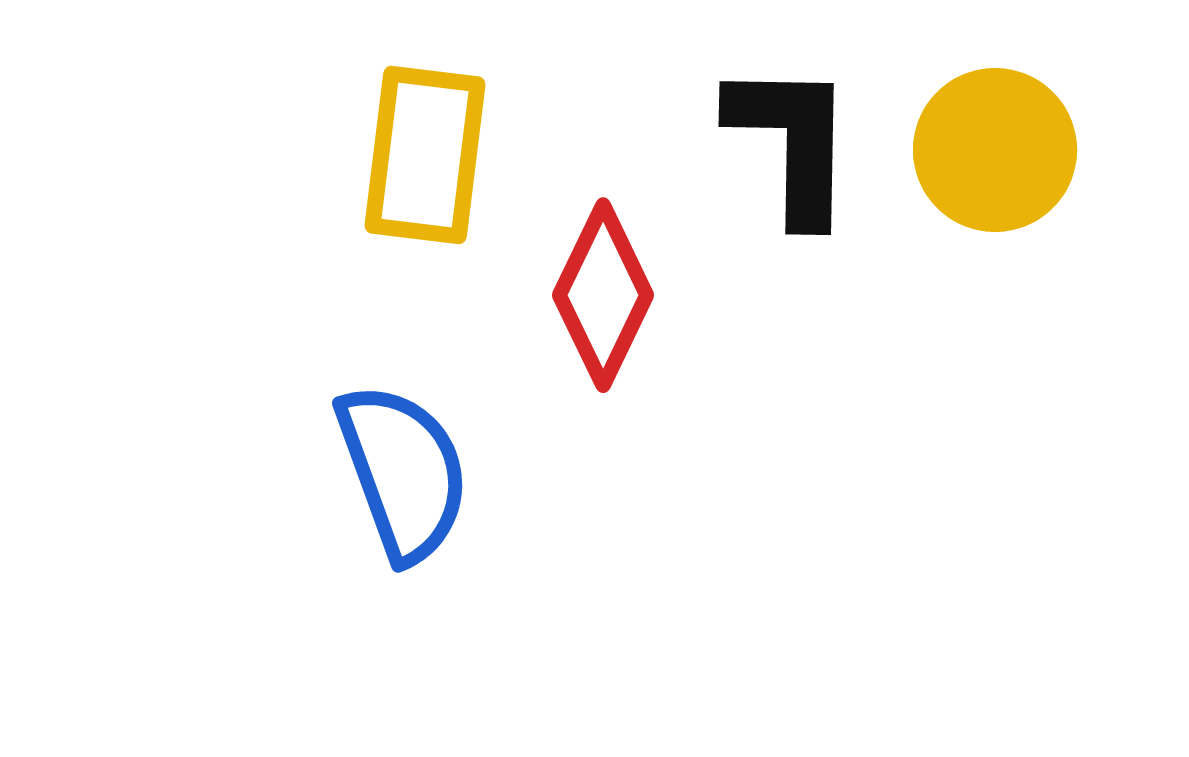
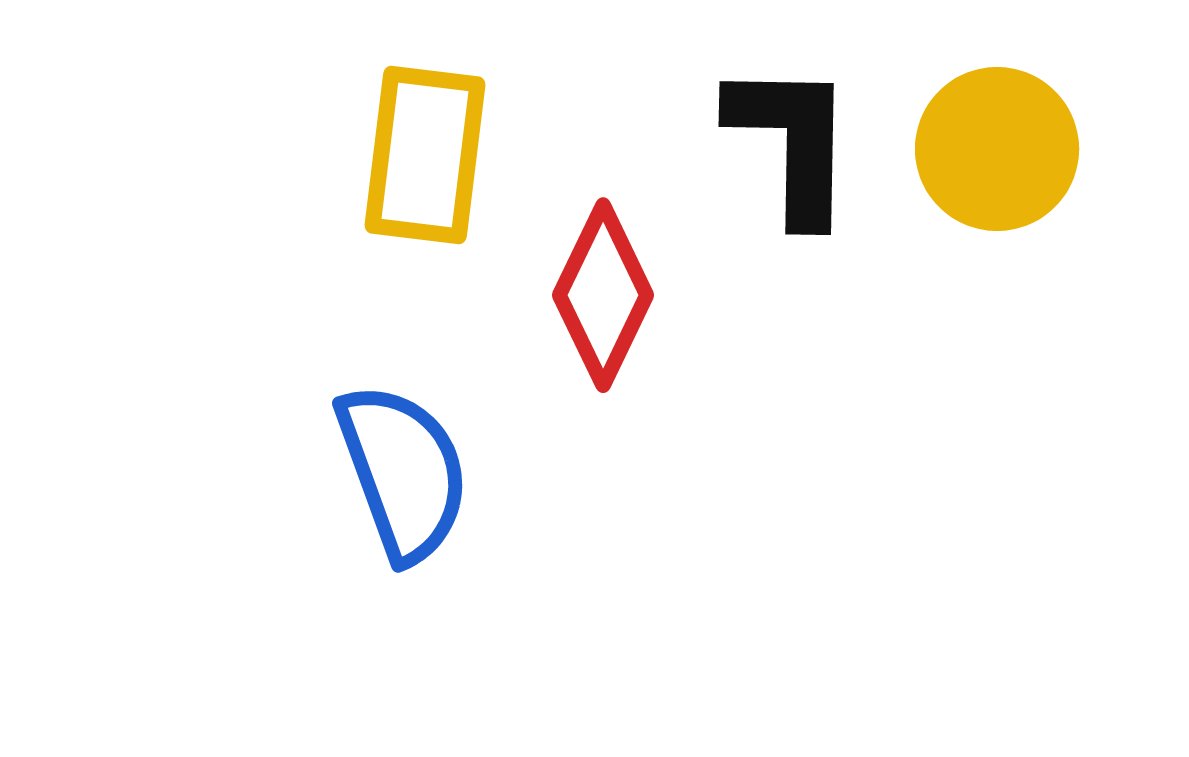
yellow circle: moved 2 px right, 1 px up
